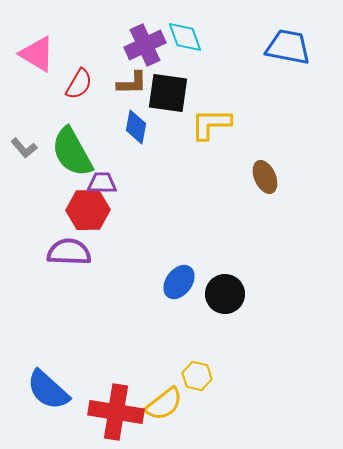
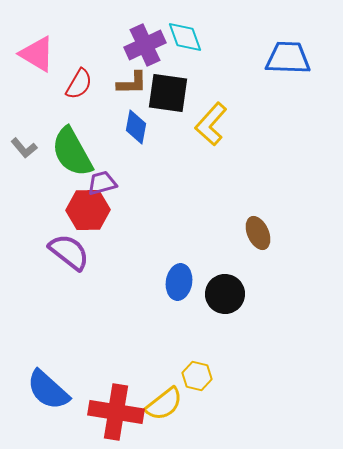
blue trapezoid: moved 11 px down; rotated 9 degrees counterclockwise
yellow L-shape: rotated 48 degrees counterclockwise
brown ellipse: moved 7 px left, 56 px down
purple trapezoid: rotated 16 degrees counterclockwise
purple semicircle: rotated 36 degrees clockwise
blue ellipse: rotated 28 degrees counterclockwise
